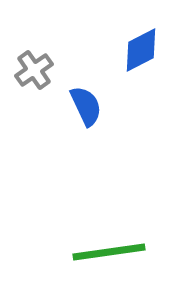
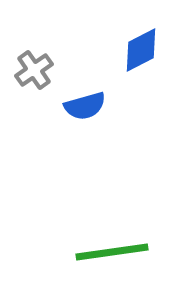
blue semicircle: moved 1 px left; rotated 99 degrees clockwise
green line: moved 3 px right
